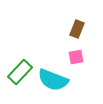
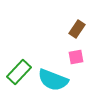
brown rectangle: rotated 12 degrees clockwise
green rectangle: moved 1 px left
